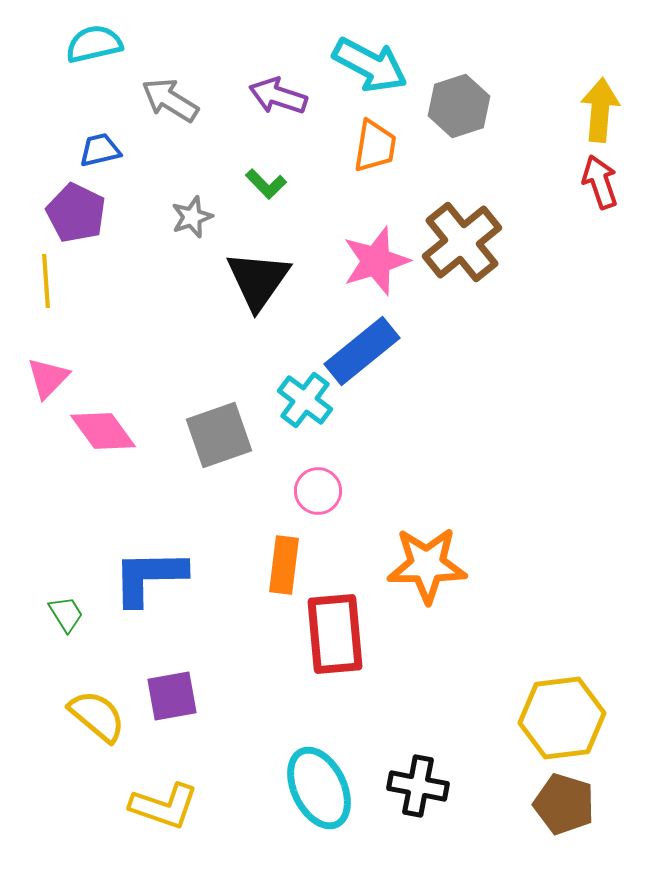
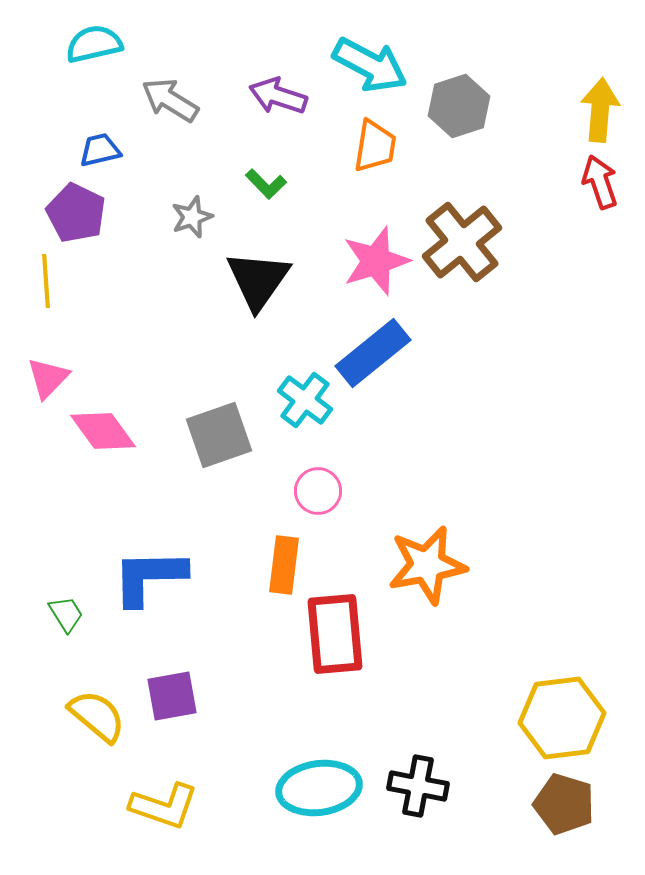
blue rectangle: moved 11 px right, 2 px down
orange star: rotated 10 degrees counterclockwise
cyan ellipse: rotated 72 degrees counterclockwise
